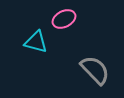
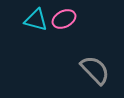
cyan triangle: moved 22 px up
